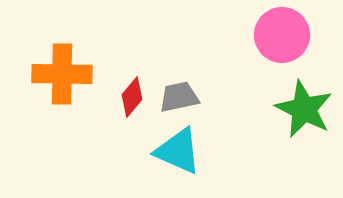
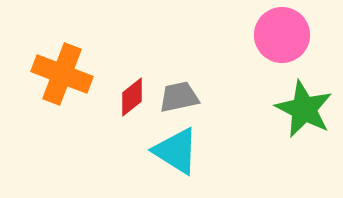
orange cross: rotated 20 degrees clockwise
red diamond: rotated 12 degrees clockwise
cyan triangle: moved 2 px left; rotated 8 degrees clockwise
